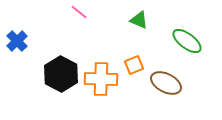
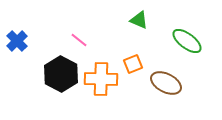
pink line: moved 28 px down
orange square: moved 1 px left, 1 px up
